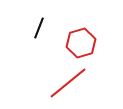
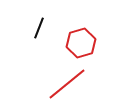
red line: moved 1 px left, 1 px down
